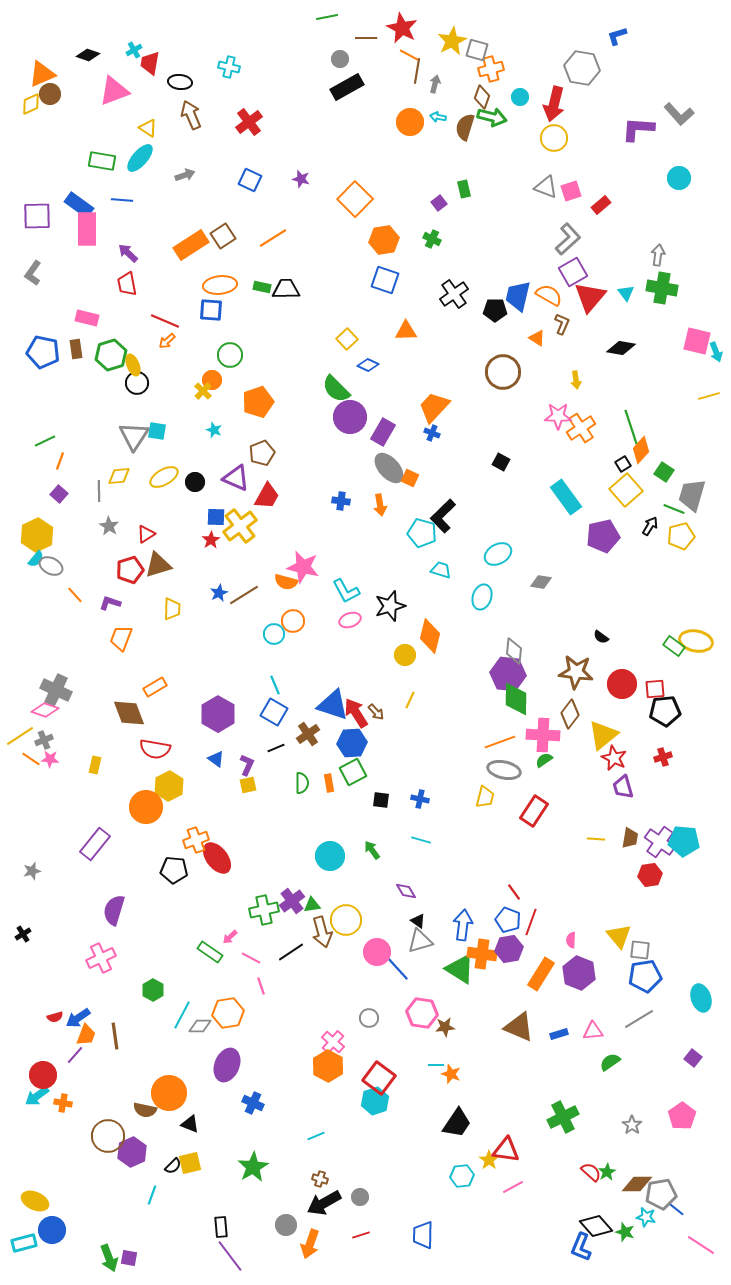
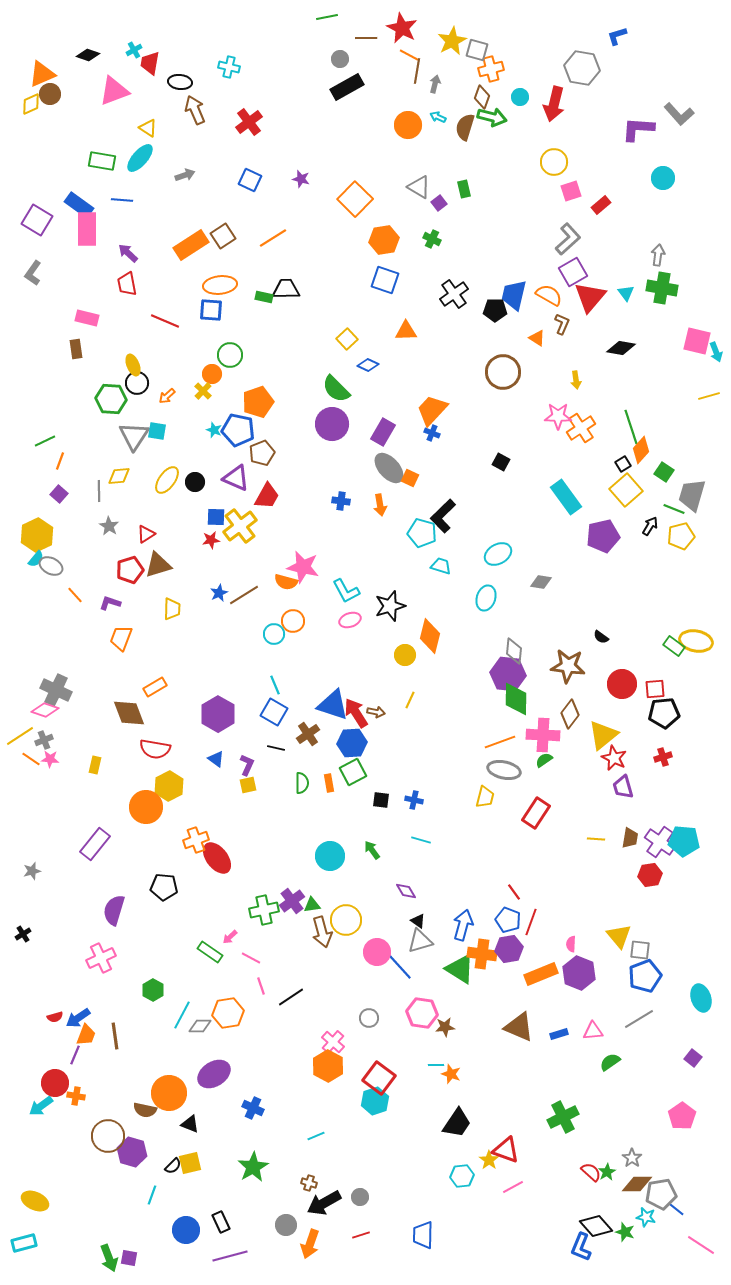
brown arrow at (191, 115): moved 4 px right, 5 px up
cyan arrow at (438, 117): rotated 14 degrees clockwise
orange circle at (410, 122): moved 2 px left, 3 px down
yellow circle at (554, 138): moved 24 px down
cyan circle at (679, 178): moved 16 px left
gray triangle at (546, 187): moved 127 px left; rotated 10 degrees clockwise
purple square at (37, 216): moved 4 px down; rotated 32 degrees clockwise
green rectangle at (262, 287): moved 2 px right, 10 px down
blue trapezoid at (518, 296): moved 4 px left, 1 px up
orange arrow at (167, 341): moved 55 px down
blue pentagon at (43, 352): moved 195 px right, 78 px down
green hexagon at (111, 355): moved 44 px down; rotated 20 degrees clockwise
orange circle at (212, 380): moved 6 px up
orange trapezoid at (434, 407): moved 2 px left, 3 px down
purple circle at (350, 417): moved 18 px left, 7 px down
yellow ellipse at (164, 477): moved 3 px right, 3 px down; rotated 24 degrees counterclockwise
red star at (211, 540): rotated 24 degrees clockwise
cyan trapezoid at (441, 570): moved 4 px up
cyan ellipse at (482, 597): moved 4 px right, 1 px down
brown star at (576, 672): moved 8 px left, 6 px up
black pentagon at (665, 711): moved 1 px left, 2 px down
brown arrow at (376, 712): rotated 36 degrees counterclockwise
black line at (276, 748): rotated 36 degrees clockwise
blue cross at (420, 799): moved 6 px left, 1 px down
red rectangle at (534, 811): moved 2 px right, 2 px down
black pentagon at (174, 870): moved 10 px left, 17 px down
blue arrow at (463, 925): rotated 8 degrees clockwise
pink semicircle at (571, 940): moved 4 px down
black line at (291, 952): moved 45 px down
blue line at (397, 968): moved 3 px right, 1 px up
orange rectangle at (541, 974): rotated 36 degrees clockwise
blue pentagon at (645, 976): rotated 12 degrees counterclockwise
purple line at (75, 1055): rotated 18 degrees counterclockwise
purple ellipse at (227, 1065): moved 13 px left, 9 px down; rotated 36 degrees clockwise
red circle at (43, 1075): moved 12 px right, 8 px down
cyan arrow at (37, 1096): moved 4 px right, 10 px down
orange cross at (63, 1103): moved 13 px right, 7 px up
blue cross at (253, 1103): moved 5 px down
gray star at (632, 1125): moved 33 px down
red triangle at (506, 1150): rotated 12 degrees clockwise
purple hexagon at (132, 1152): rotated 20 degrees counterclockwise
brown cross at (320, 1179): moved 11 px left, 4 px down
black rectangle at (221, 1227): moved 5 px up; rotated 20 degrees counterclockwise
blue circle at (52, 1230): moved 134 px right
purple line at (230, 1256): rotated 68 degrees counterclockwise
